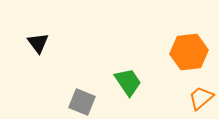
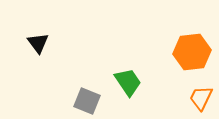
orange hexagon: moved 3 px right
orange trapezoid: rotated 24 degrees counterclockwise
gray square: moved 5 px right, 1 px up
